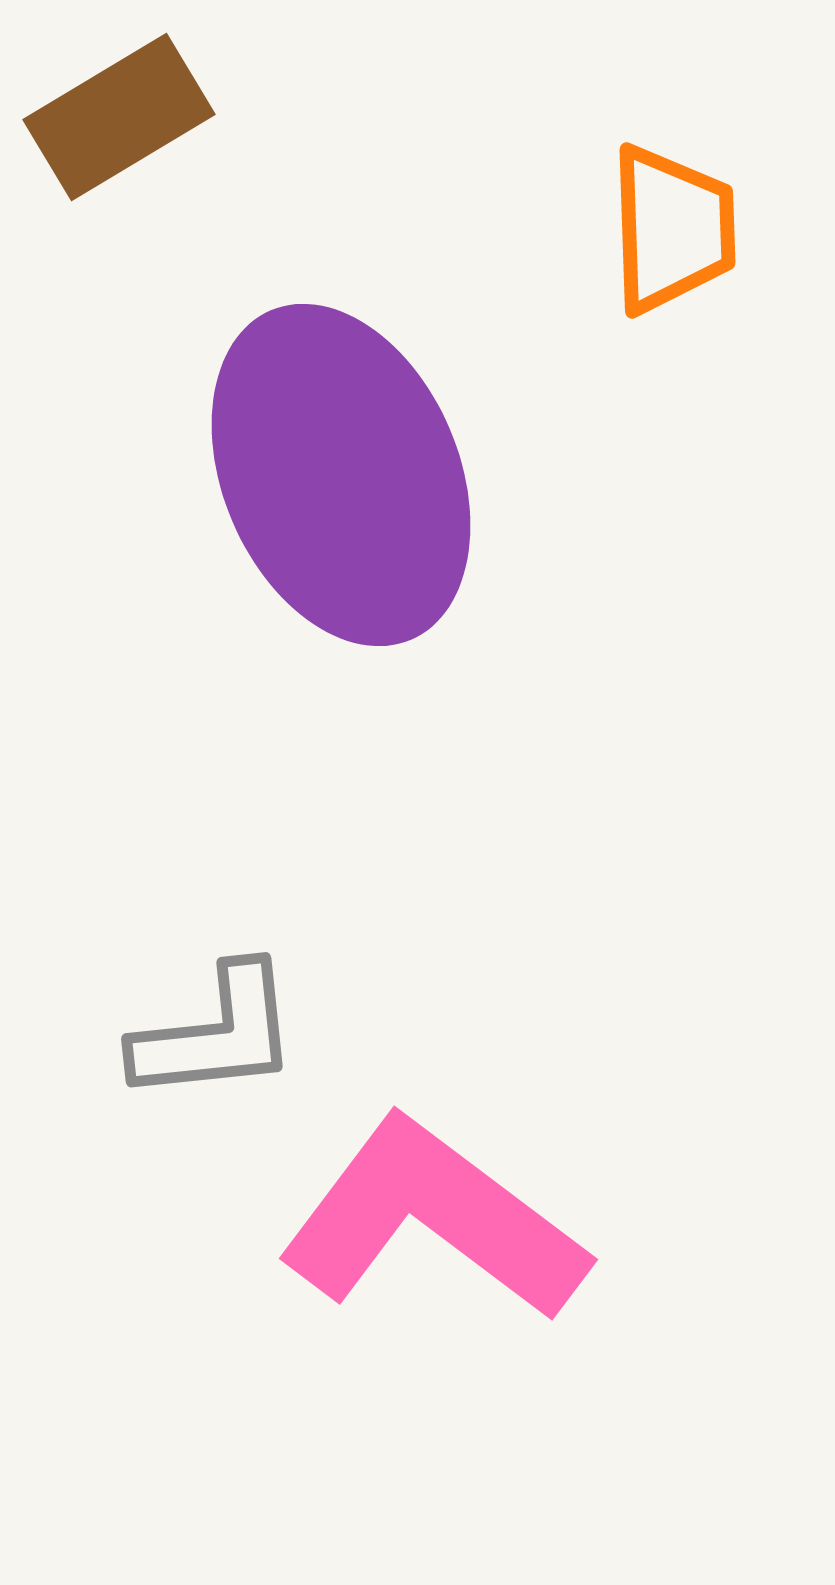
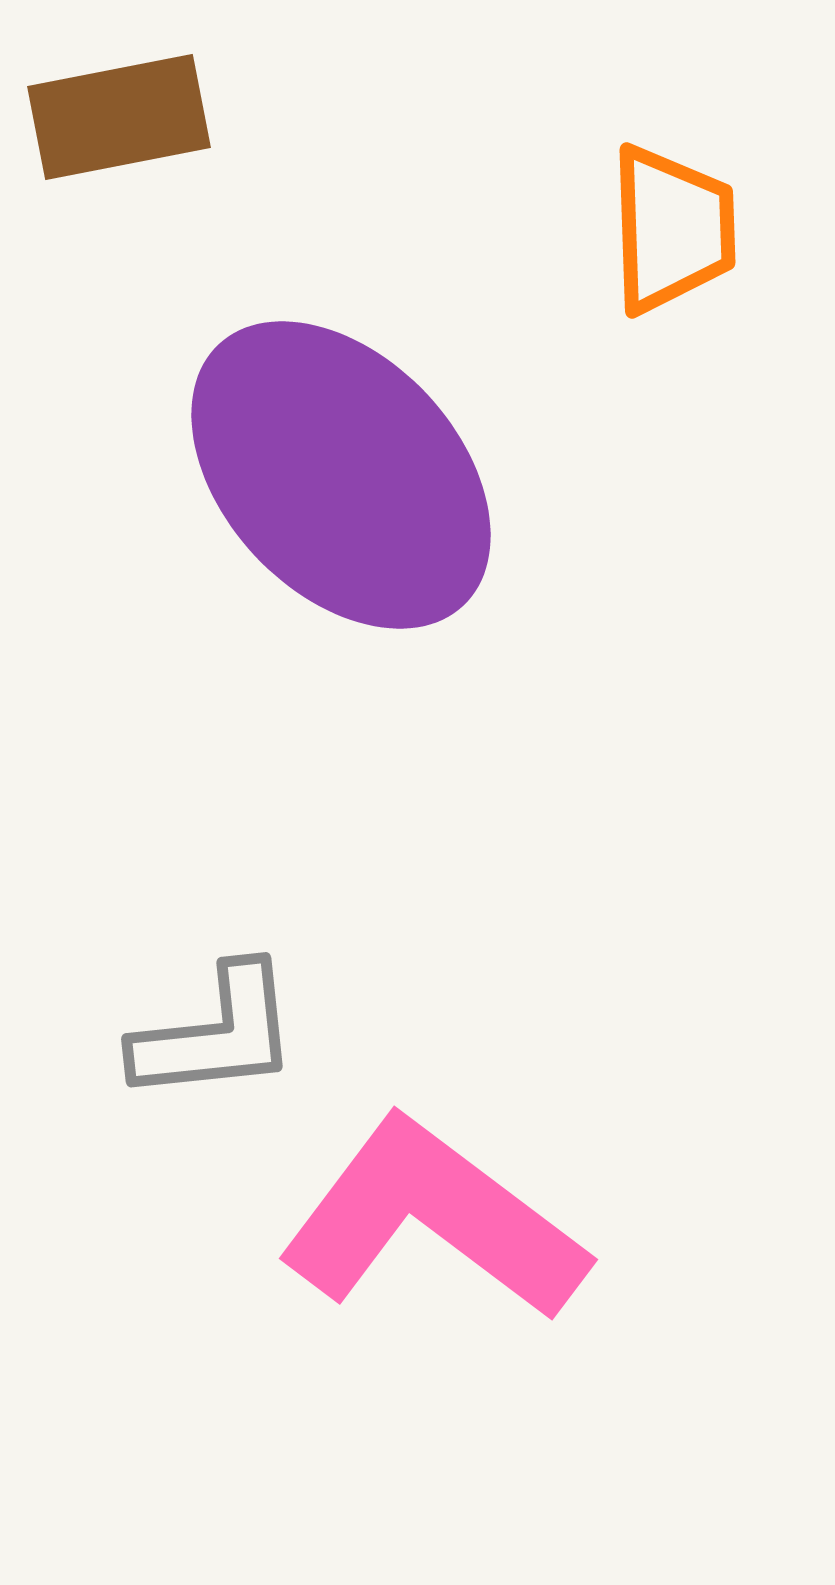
brown rectangle: rotated 20 degrees clockwise
purple ellipse: rotated 20 degrees counterclockwise
